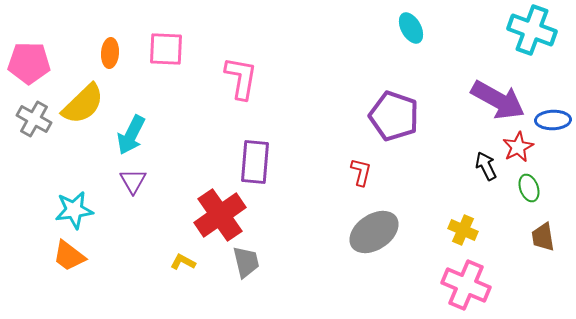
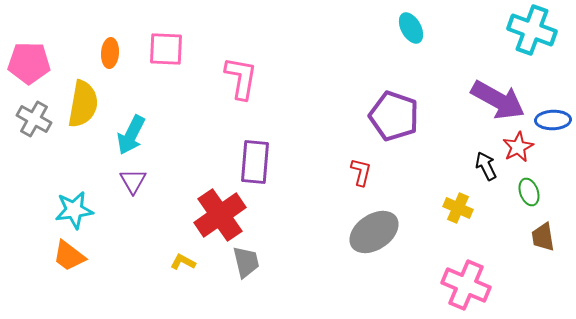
yellow semicircle: rotated 36 degrees counterclockwise
green ellipse: moved 4 px down
yellow cross: moved 5 px left, 22 px up
